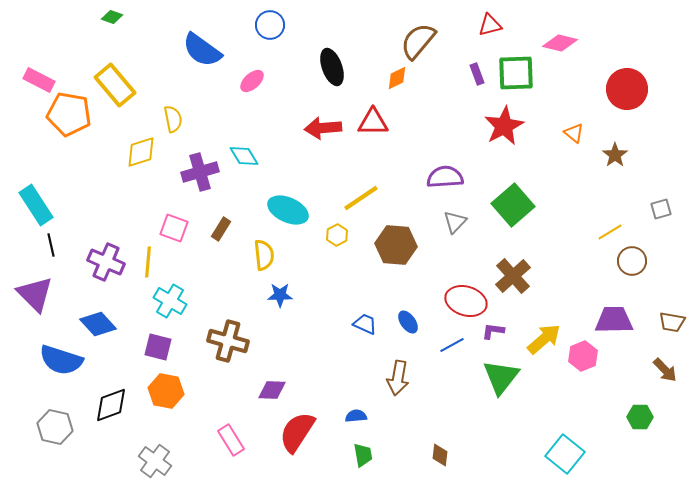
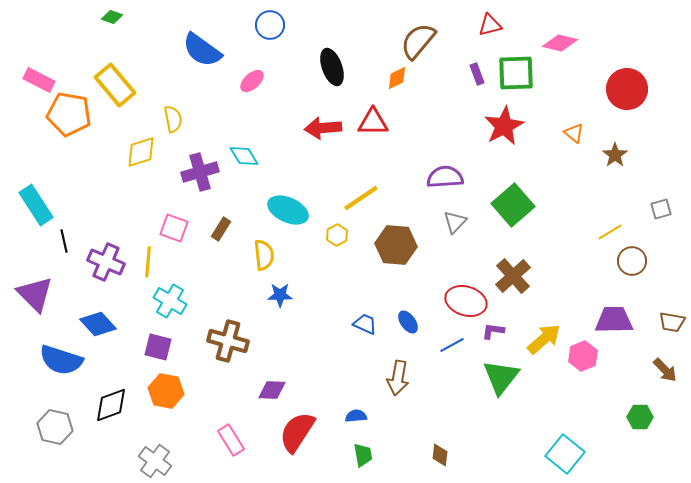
black line at (51, 245): moved 13 px right, 4 px up
